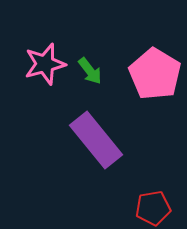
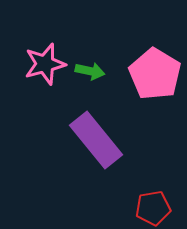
green arrow: rotated 40 degrees counterclockwise
